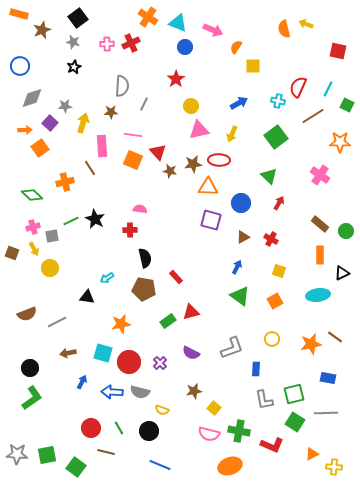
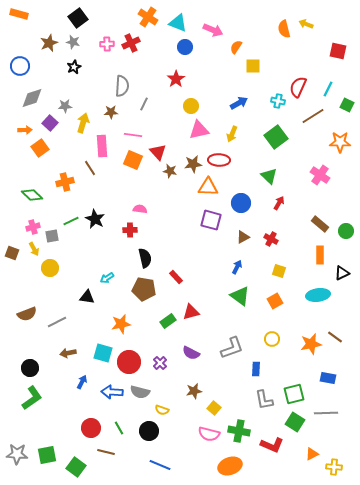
brown star at (42, 30): moved 7 px right, 13 px down
